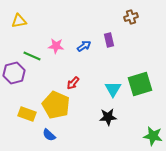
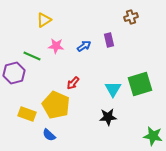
yellow triangle: moved 25 px right, 1 px up; rotated 21 degrees counterclockwise
